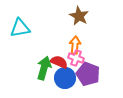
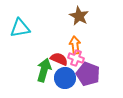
orange arrow: rotated 12 degrees counterclockwise
red semicircle: moved 3 px up
green arrow: moved 2 px down
